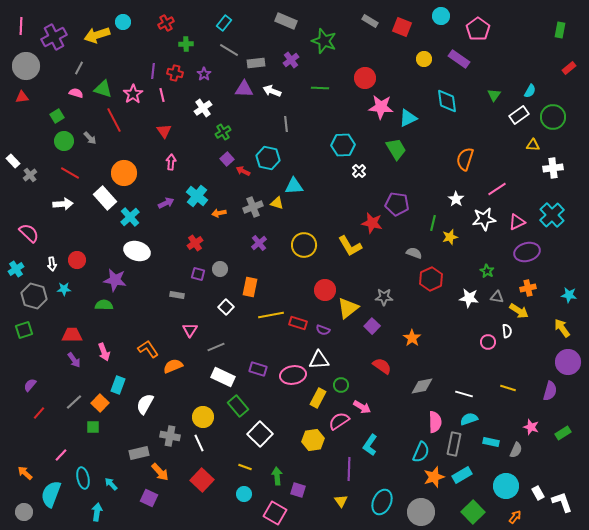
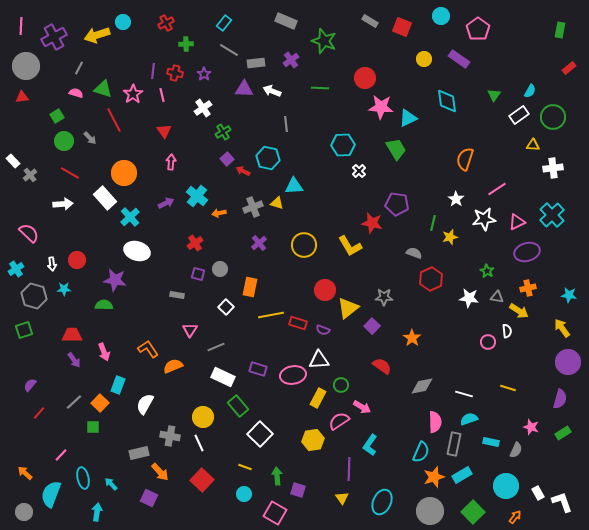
purple semicircle at (550, 391): moved 10 px right, 8 px down
yellow triangle at (341, 501): moved 1 px right, 3 px up
gray circle at (421, 512): moved 9 px right, 1 px up
